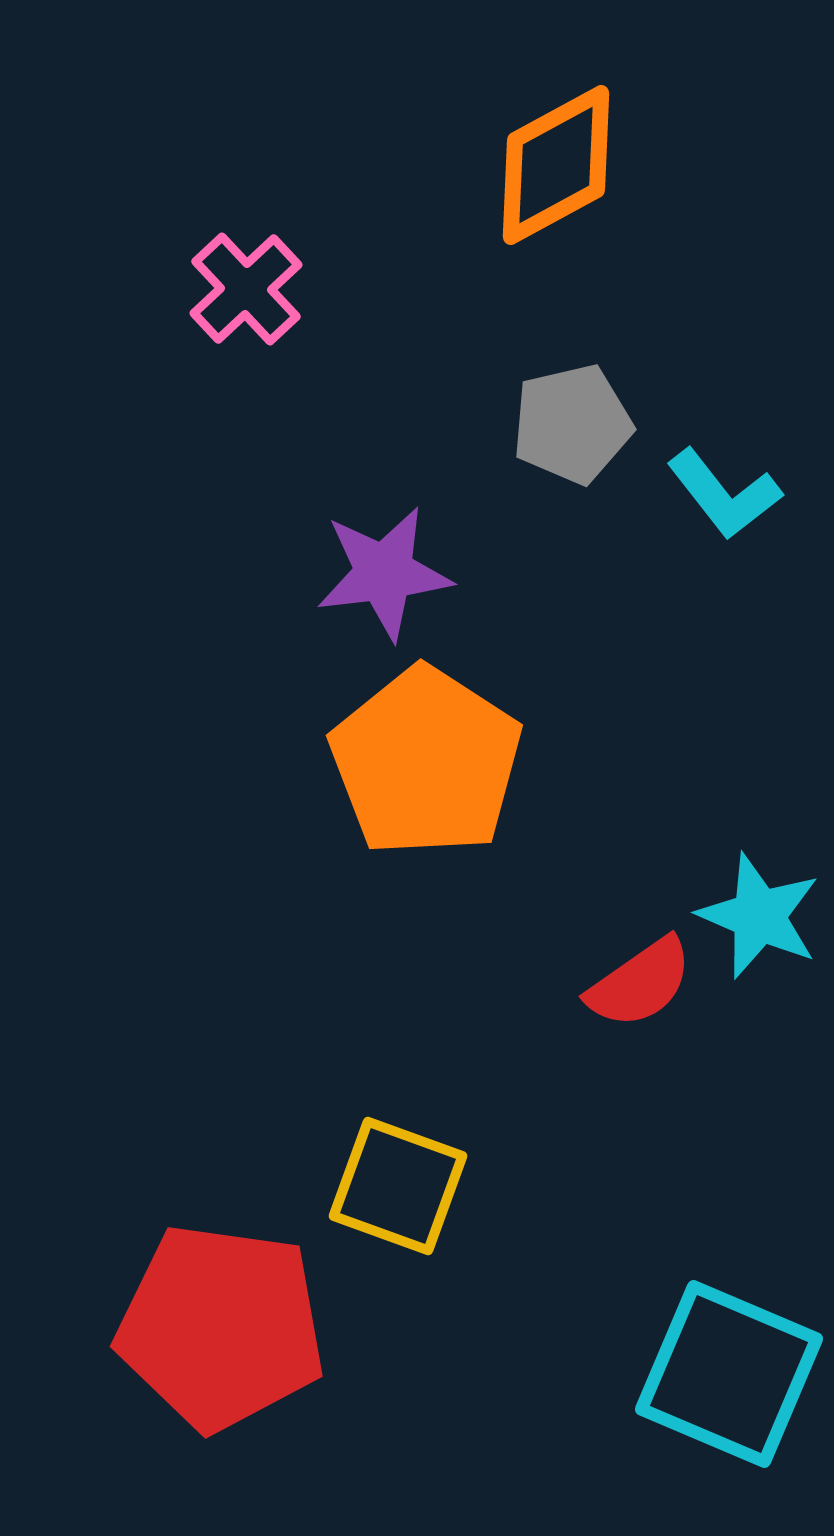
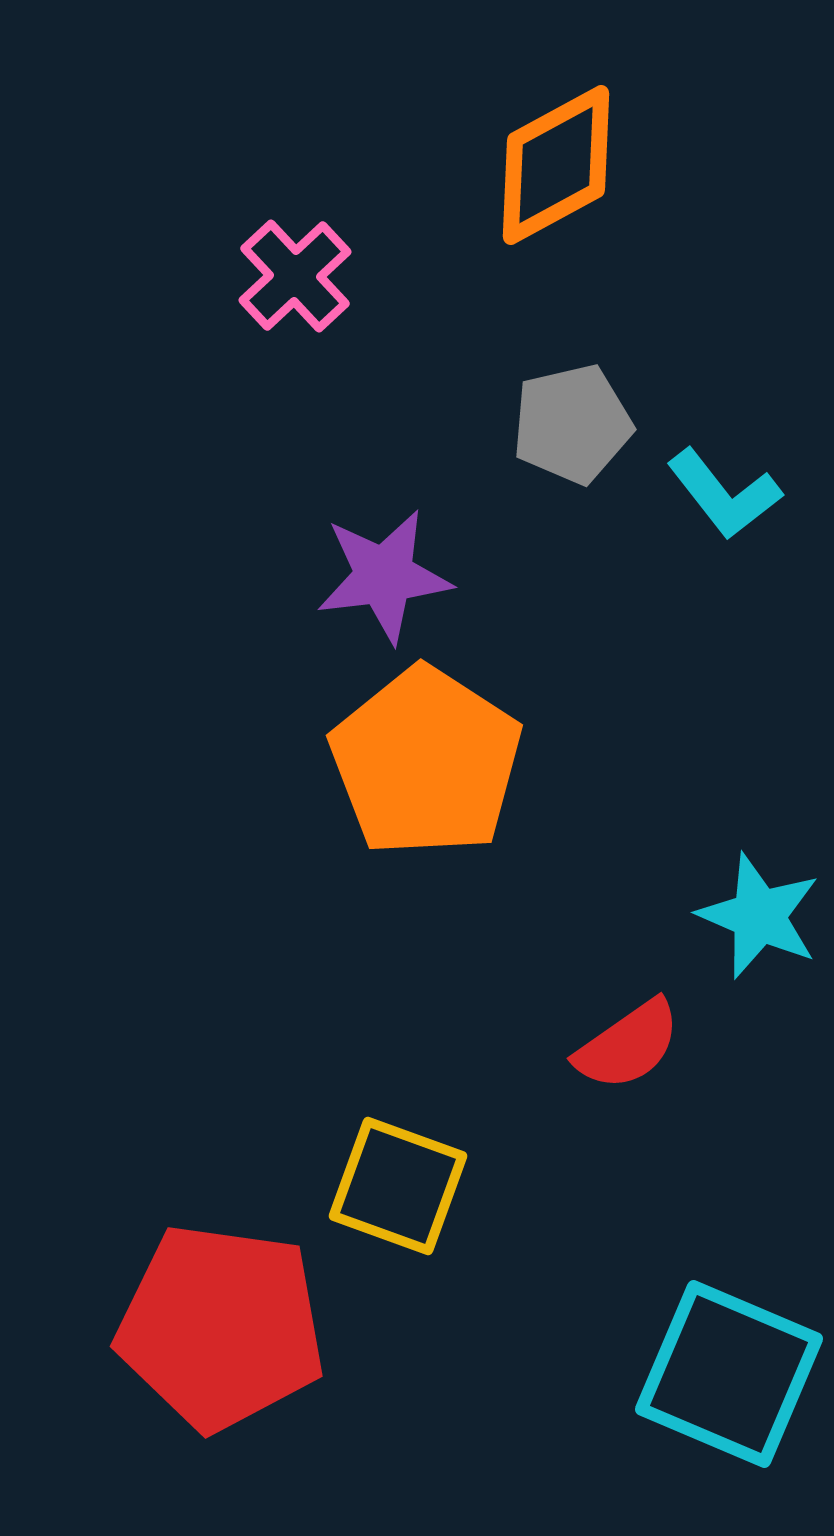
pink cross: moved 49 px right, 13 px up
purple star: moved 3 px down
red semicircle: moved 12 px left, 62 px down
